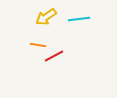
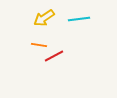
yellow arrow: moved 2 px left, 1 px down
orange line: moved 1 px right
